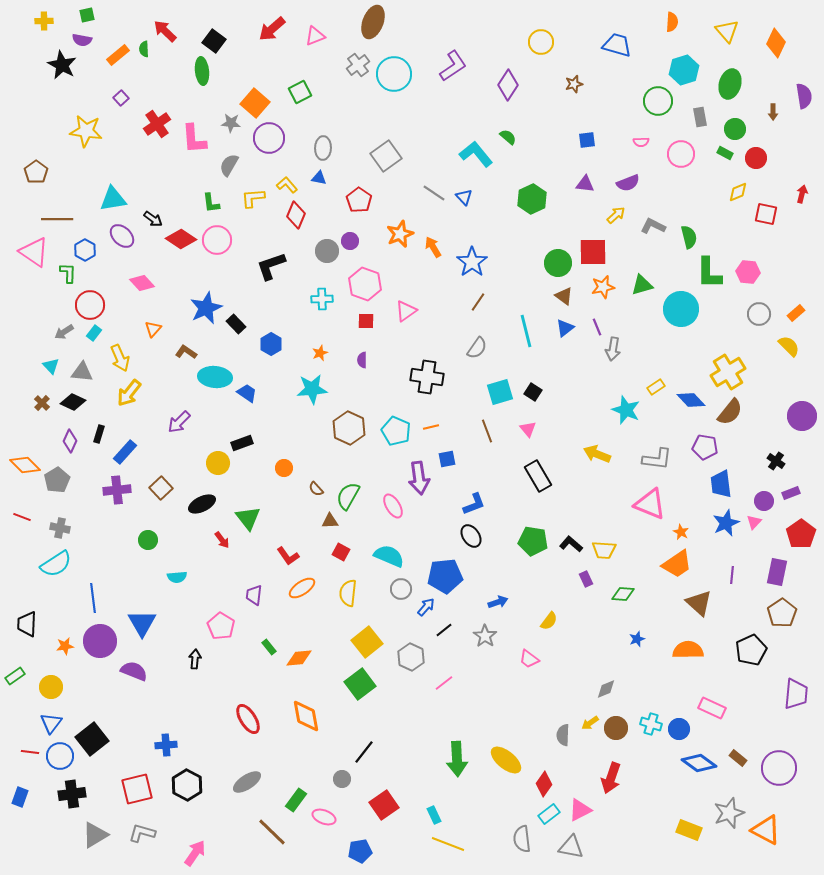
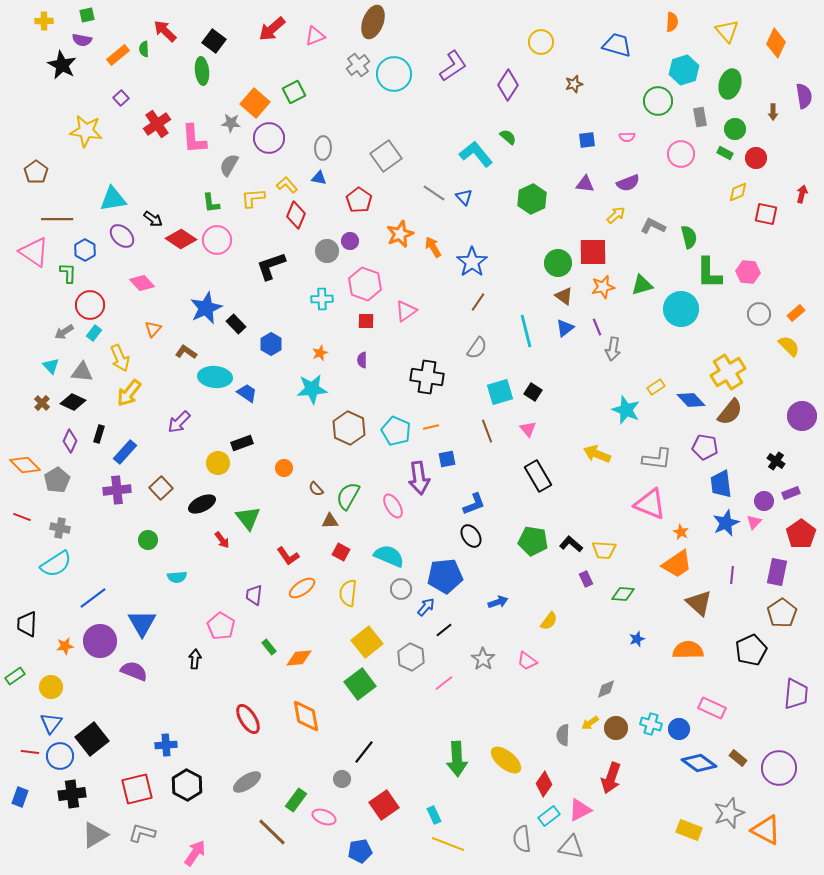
green square at (300, 92): moved 6 px left
pink semicircle at (641, 142): moved 14 px left, 5 px up
blue line at (93, 598): rotated 60 degrees clockwise
gray star at (485, 636): moved 2 px left, 23 px down
pink trapezoid at (529, 659): moved 2 px left, 2 px down
cyan rectangle at (549, 814): moved 2 px down
